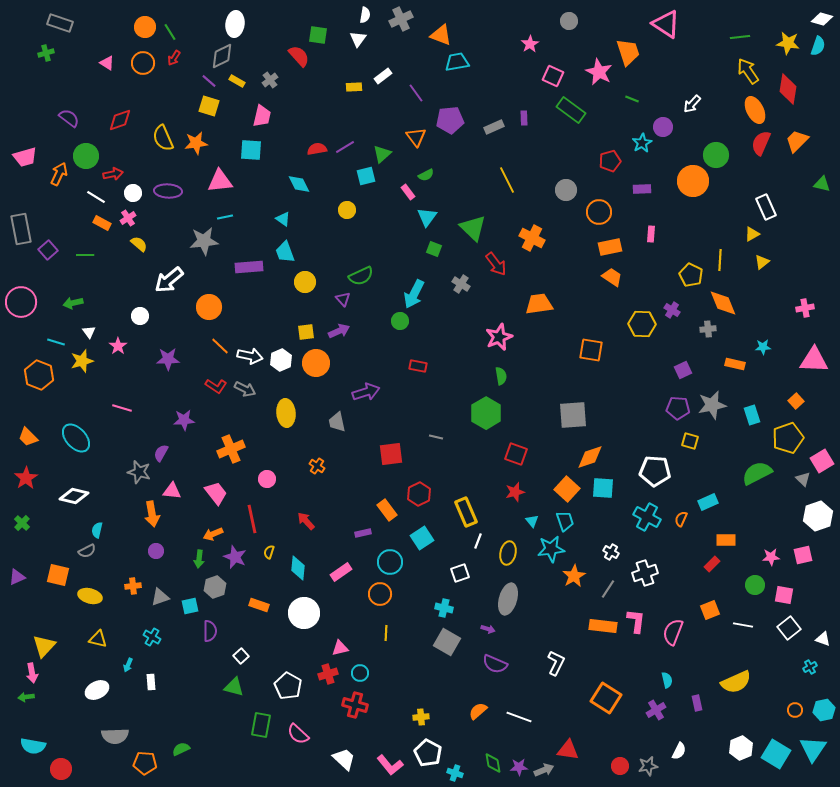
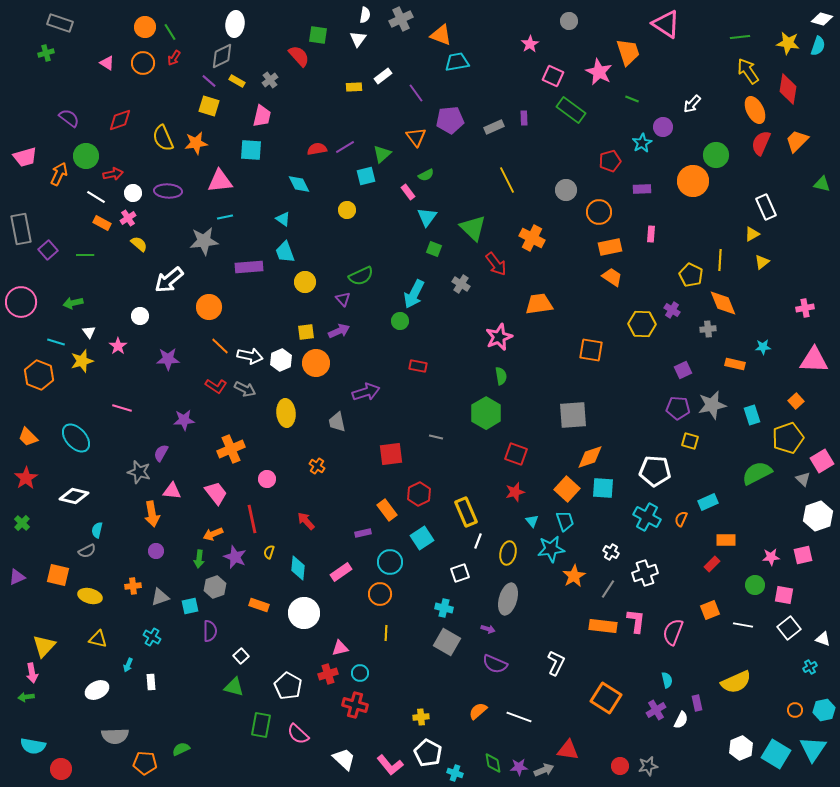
white semicircle at (679, 751): moved 2 px right, 31 px up
